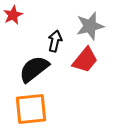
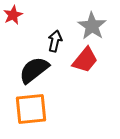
gray star: moved 2 px right; rotated 24 degrees counterclockwise
black semicircle: moved 1 px down
